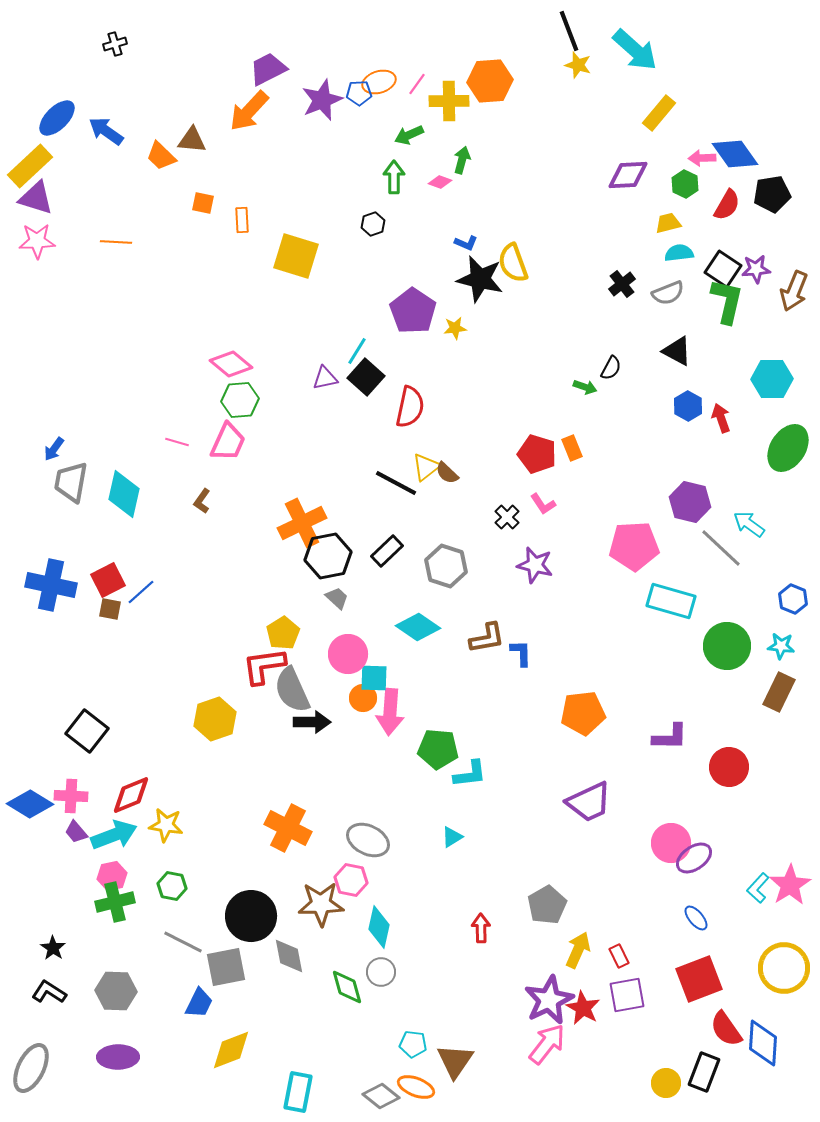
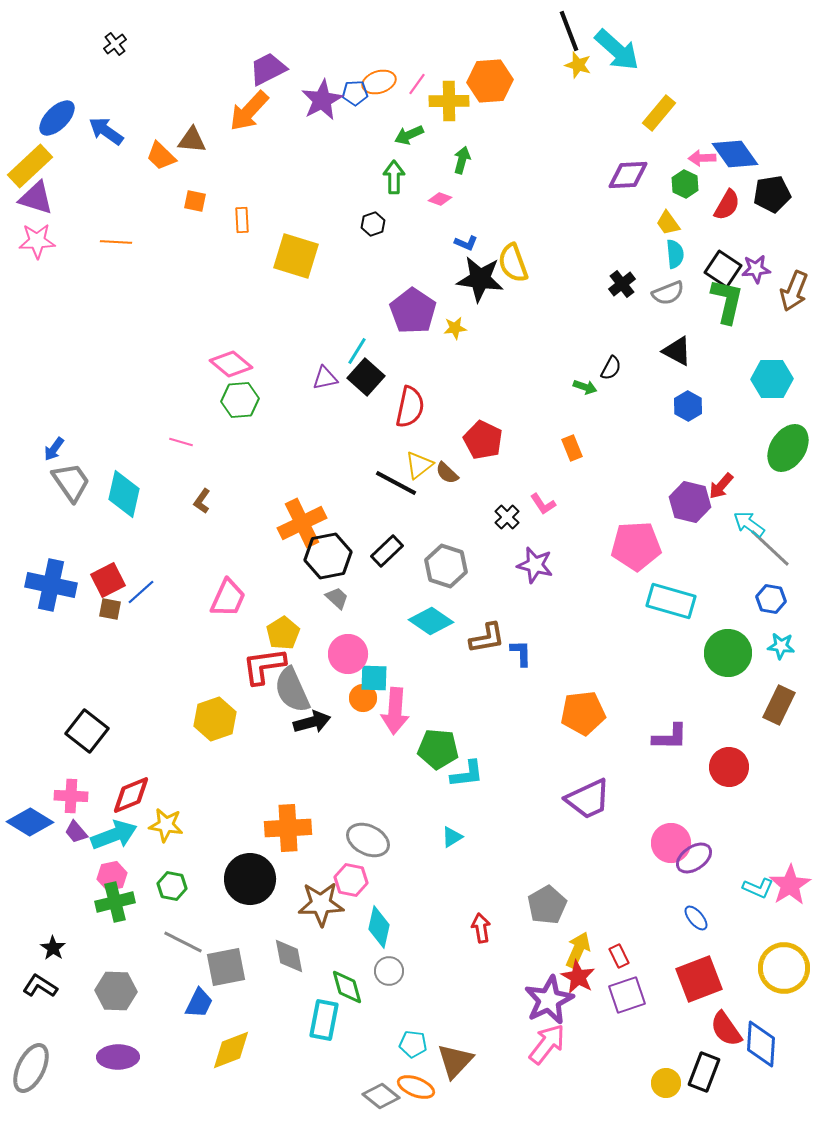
black cross at (115, 44): rotated 20 degrees counterclockwise
cyan arrow at (635, 50): moved 18 px left
blue pentagon at (359, 93): moved 4 px left
purple star at (322, 100): rotated 6 degrees counterclockwise
pink diamond at (440, 182): moved 17 px down
orange square at (203, 203): moved 8 px left, 2 px up
yellow trapezoid at (668, 223): rotated 112 degrees counterclockwise
cyan semicircle at (679, 253): moved 4 px left, 1 px down; rotated 92 degrees clockwise
black star at (480, 279): rotated 6 degrees counterclockwise
red arrow at (721, 418): moved 68 px down; rotated 120 degrees counterclockwise
pink line at (177, 442): moved 4 px right
pink trapezoid at (228, 442): moved 156 px down
red pentagon at (537, 454): moved 54 px left, 14 px up; rotated 9 degrees clockwise
yellow triangle at (426, 467): moved 7 px left, 2 px up
gray trapezoid at (71, 482): rotated 135 degrees clockwise
pink pentagon at (634, 546): moved 2 px right
gray line at (721, 548): moved 49 px right
blue hexagon at (793, 599): moved 22 px left; rotated 12 degrees counterclockwise
cyan diamond at (418, 627): moved 13 px right, 6 px up
green circle at (727, 646): moved 1 px right, 7 px down
brown rectangle at (779, 692): moved 13 px down
pink arrow at (390, 712): moved 5 px right, 1 px up
black arrow at (312, 722): rotated 15 degrees counterclockwise
cyan L-shape at (470, 774): moved 3 px left
purple trapezoid at (589, 802): moved 1 px left, 3 px up
blue diamond at (30, 804): moved 18 px down
orange cross at (288, 828): rotated 30 degrees counterclockwise
cyan L-shape at (758, 888): rotated 108 degrees counterclockwise
black circle at (251, 916): moved 1 px left, 37 px up
red arrow at (481, 928): rotated 8 degrees counterclockwise
gray circle at (381, 972): moved 8 px right, 1 px up
black L-shape at (49, 992): moved 9 px left, 6 px up
purple square at (627, 995): rotated 9 degrees counterclockwise
red star at (583, 1008): moved 5 px left, 31 px up
blue diamond at (763, 1043): moved 2 px left, 1 px down
brown triangle at (455, 1061): rotated 9 degrees clockwise
cyan rectangle at (298, 1092): moved 26 px right, 72 px up
